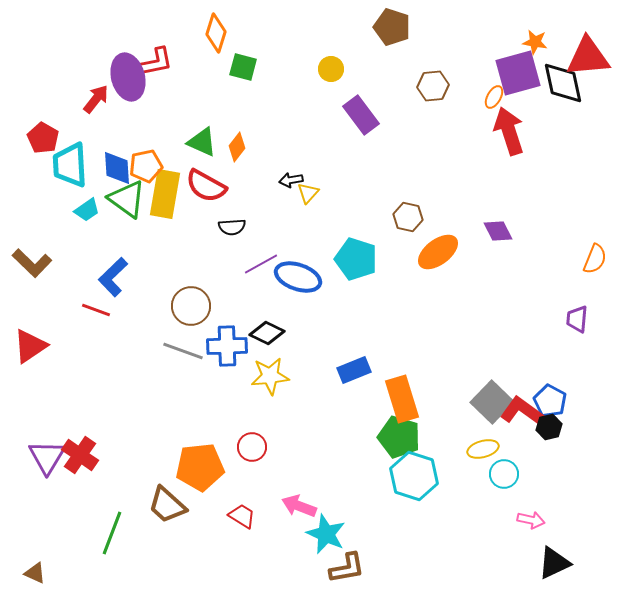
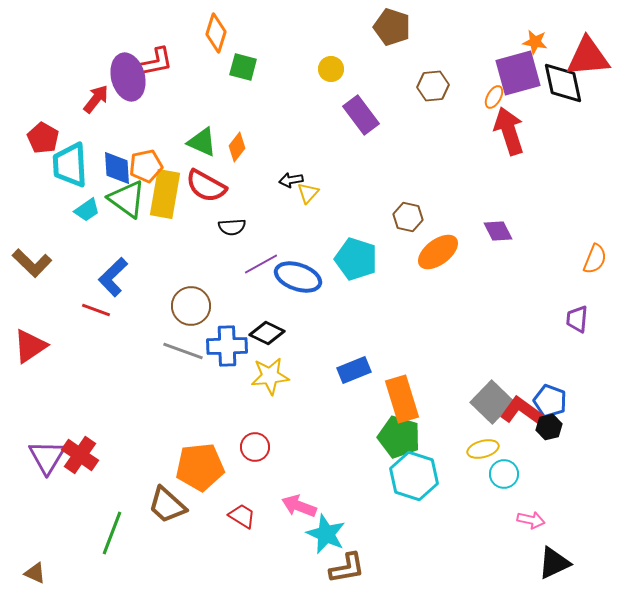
blue pentagon at (550, 401): rotated 8 degrees counterclockwise
red circle at (252, 447): moved 3 px right
